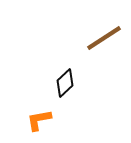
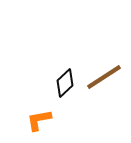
brown line: moved 39 px down
